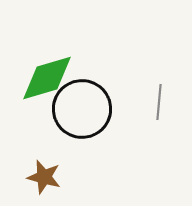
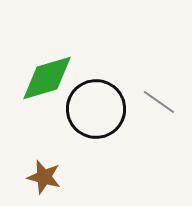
gray line: rotated 60 degrees counterclockwise
black circle: moved 14 px right
